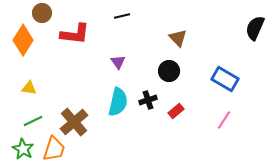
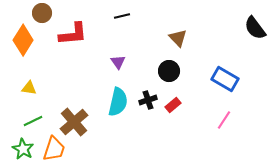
black semicircle: rotated 60 degrees counterclockwise
red L-shape: moved 2 px left; rotated 12 degrees counterclockwise
red rectangle: moved 3 px left, 6 px up
